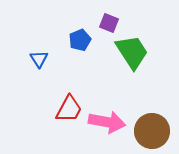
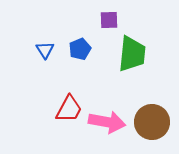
purple square: moved 3 px up; rotated 24 degrees counterclockwise
blue pentagon: moved 9 px down
green trapezoid: moved 2 px down; rotated 39 degrees clockwise
blue triangle: moved 6 px right, 9 px up
brown circle: moved 9 px up
